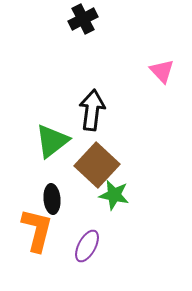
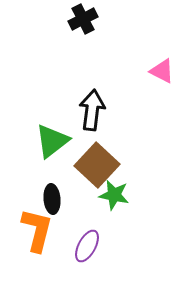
pink triangle: rotated 20 degrees counterclockwise
